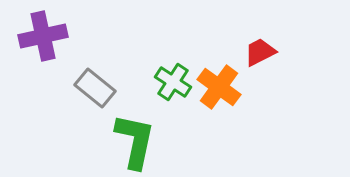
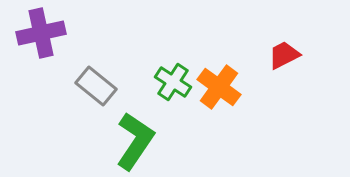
purple cross: moved 2 px left, 3 px up
red trapezoid: moved 24 px right, 3 px down
gray rectangle: moved 1 px right, 2 px up
green L-shape: rotated 22 degrees clockwise
